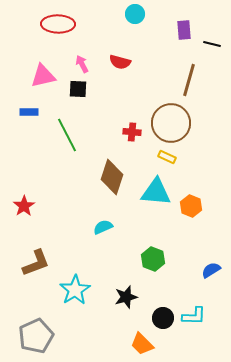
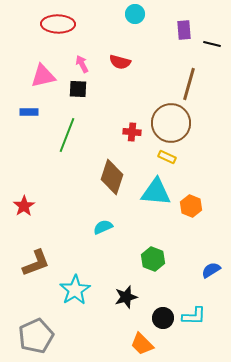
brown line: moved 4 px down
green line: rotated 48 degrees clockwise
